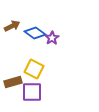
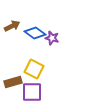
purple star: rotated 24 degrees counterclockwise
